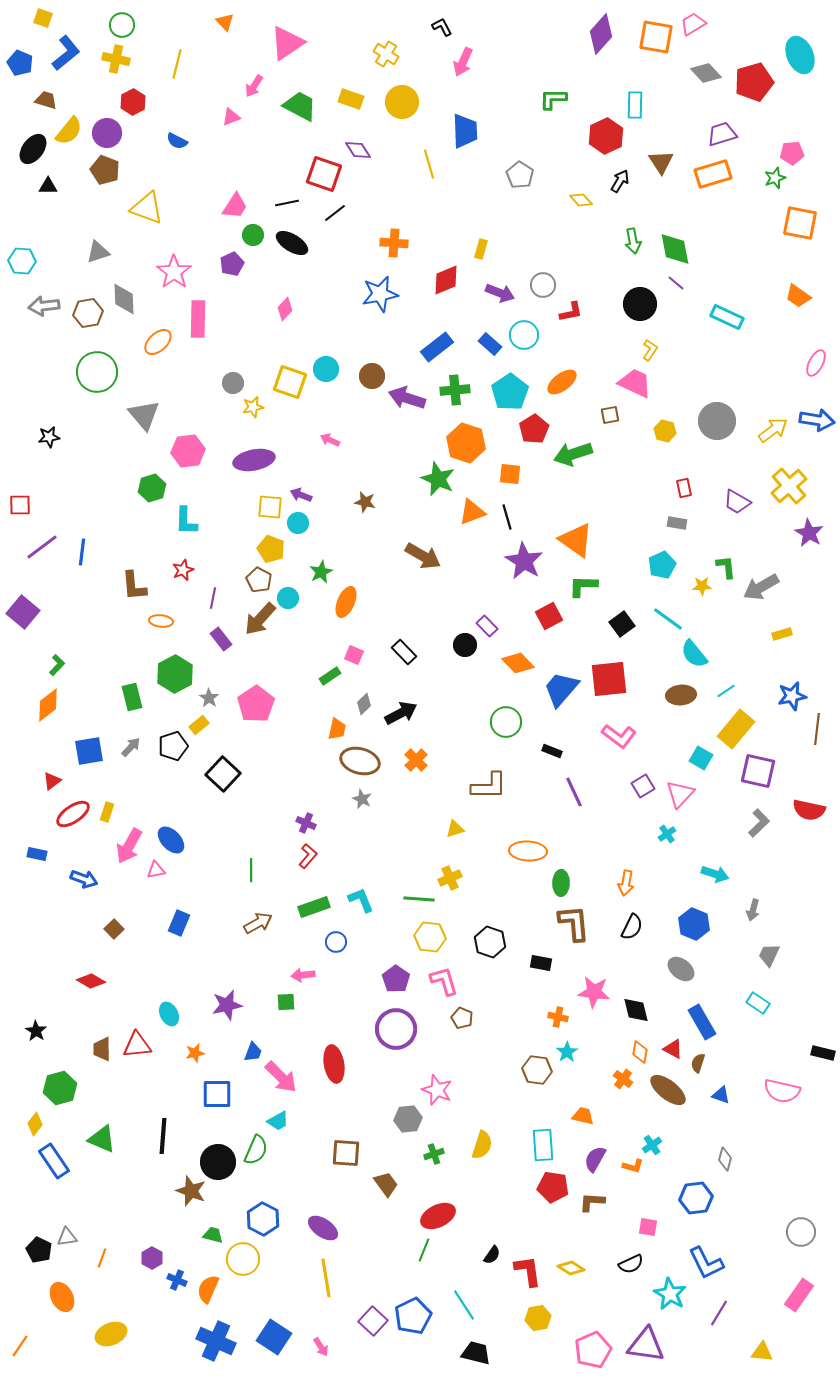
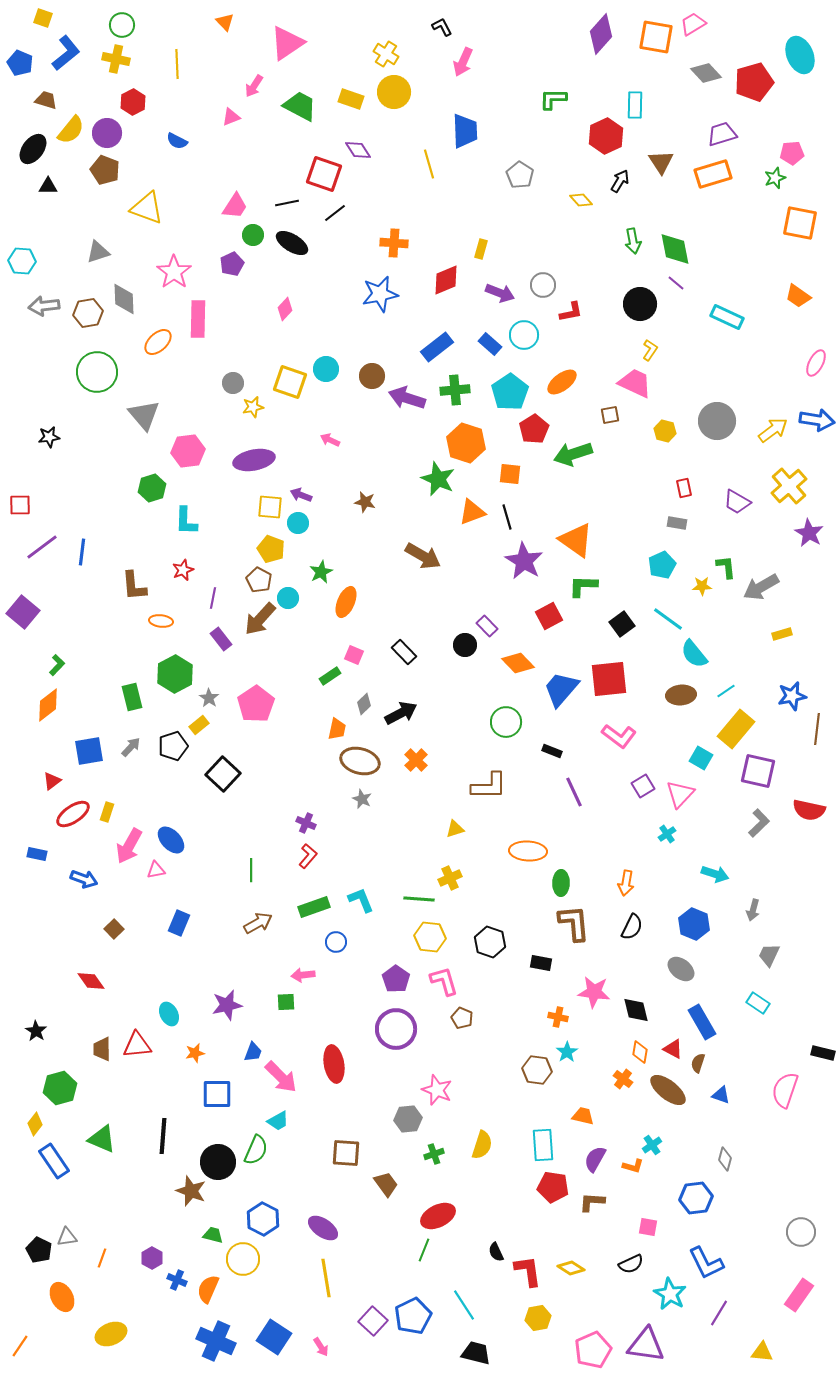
yellow line at (177, 64): rotated 16 degrees counterclockwise
yellow circle at (402, 102): moved 8 px left, 10 px up
yellow semicircle at (69, 131): moved 2 px right, 1 px up
red diamond at (91, 981): rotated 24 degrees clockwise
pink semicircle at (782, 1091): moved 3 px right, 1 px up; rotated 96 degrees clockwise
black semicircle at (492, 1255): moved 4 px right, 3 px up; rotated 120 degrees clockwise
